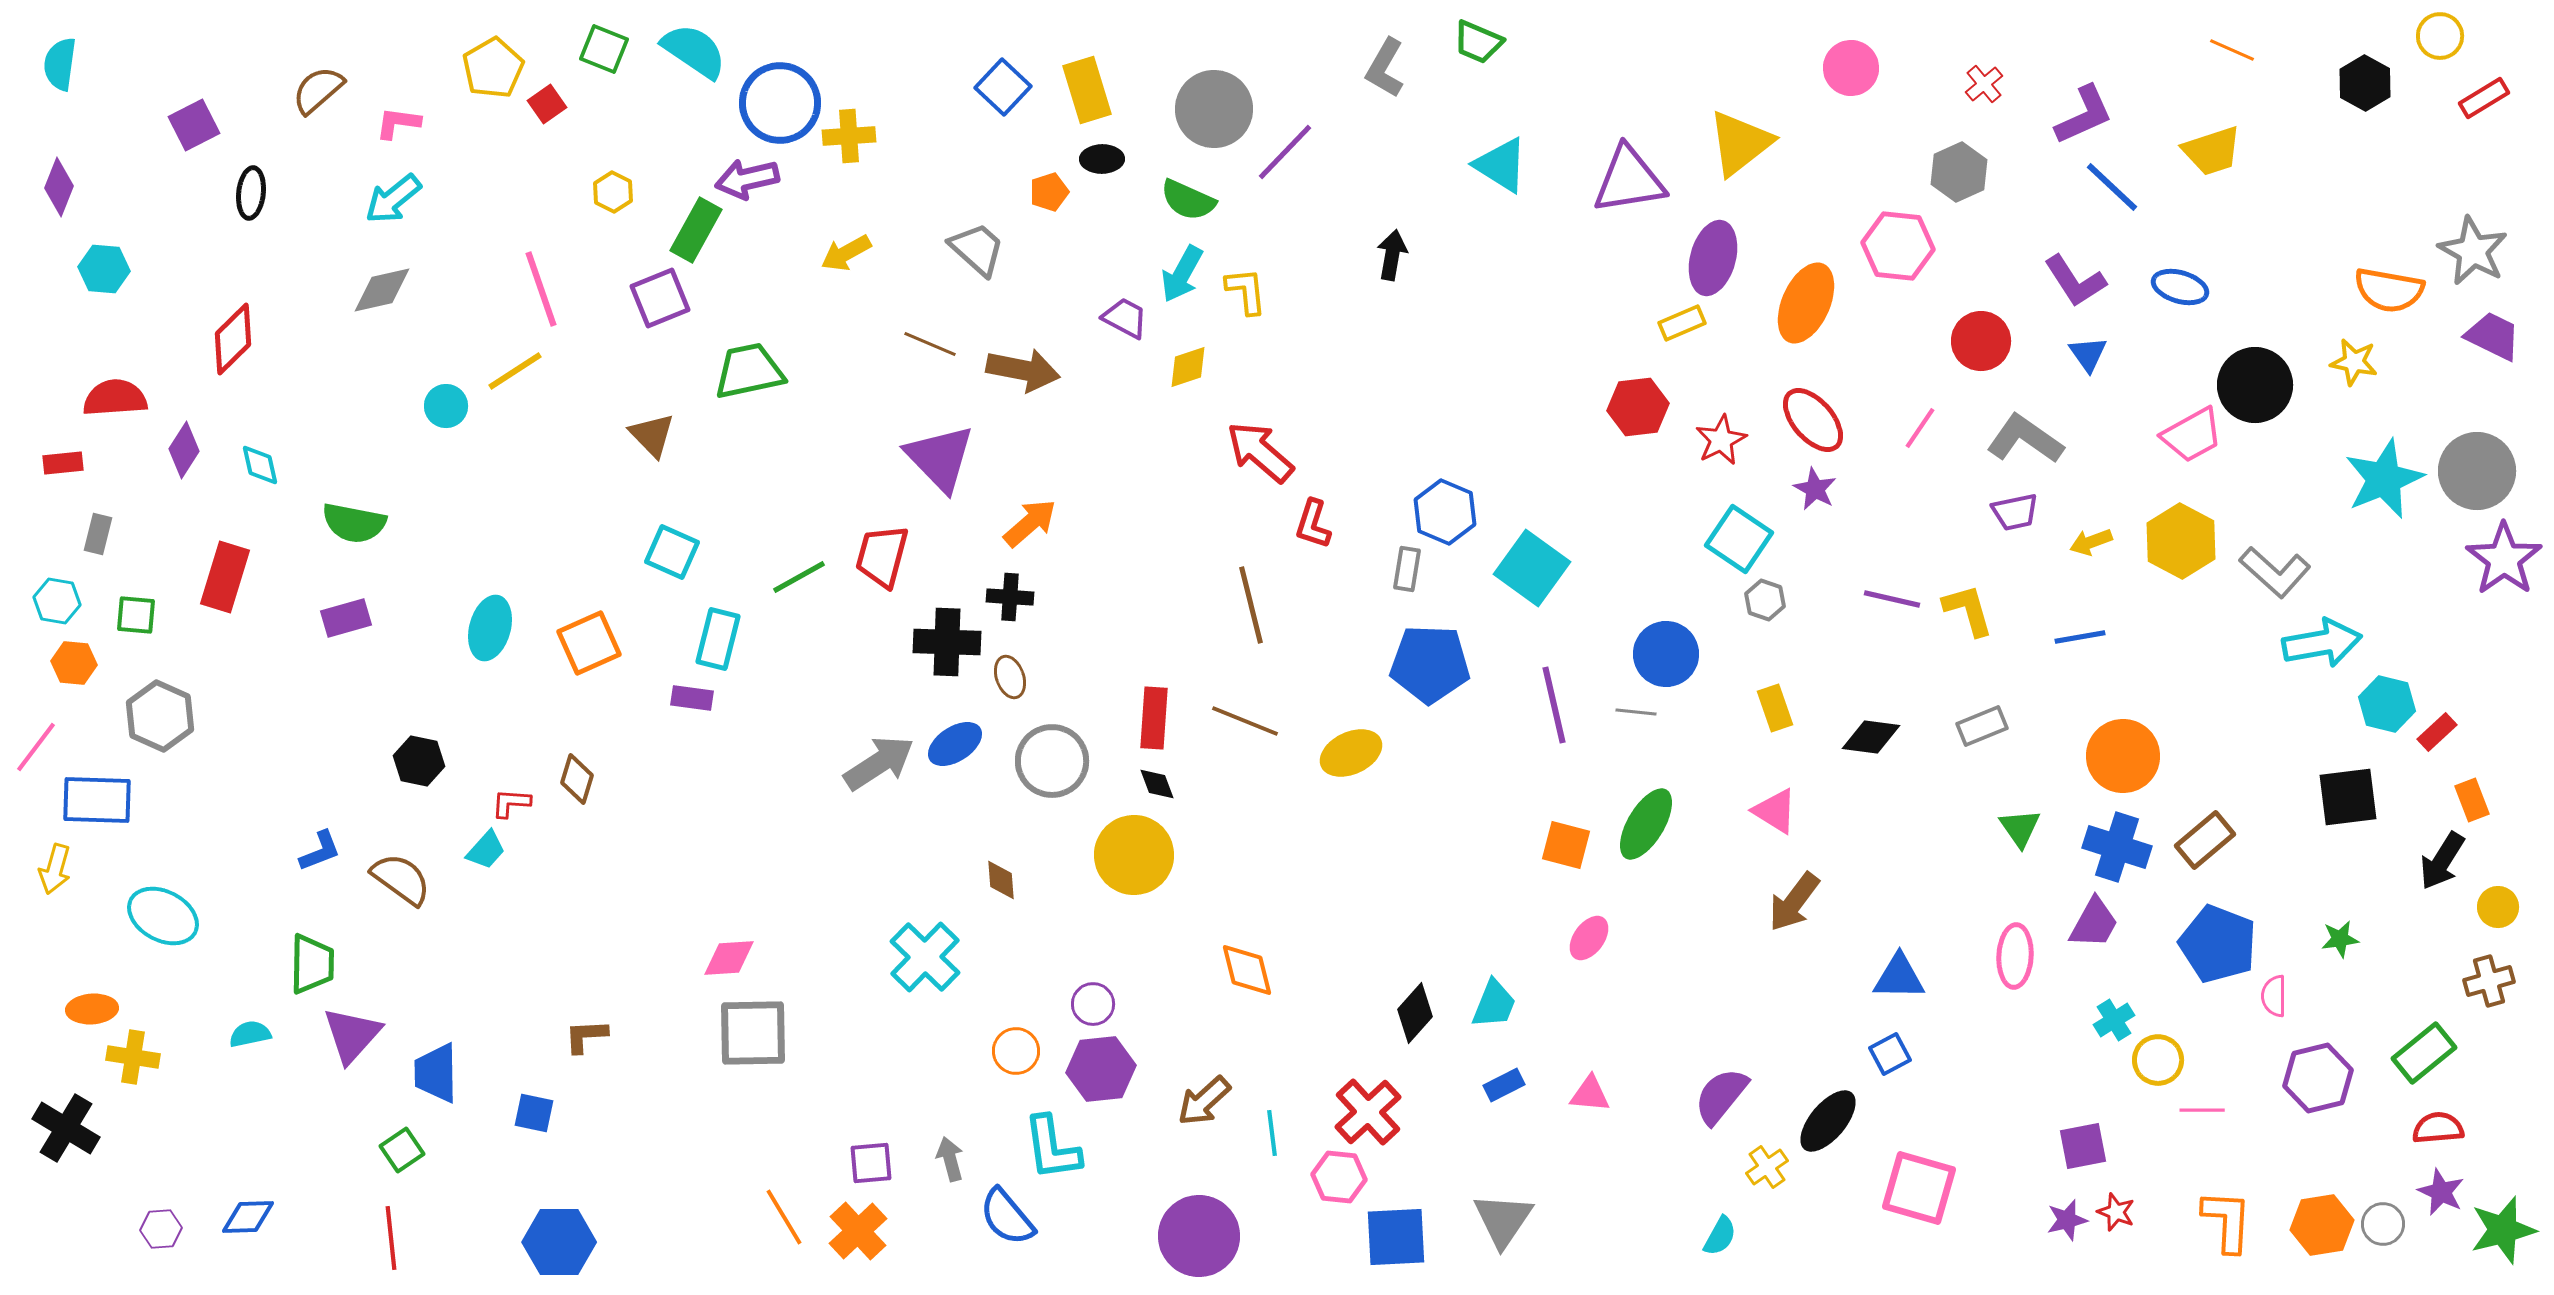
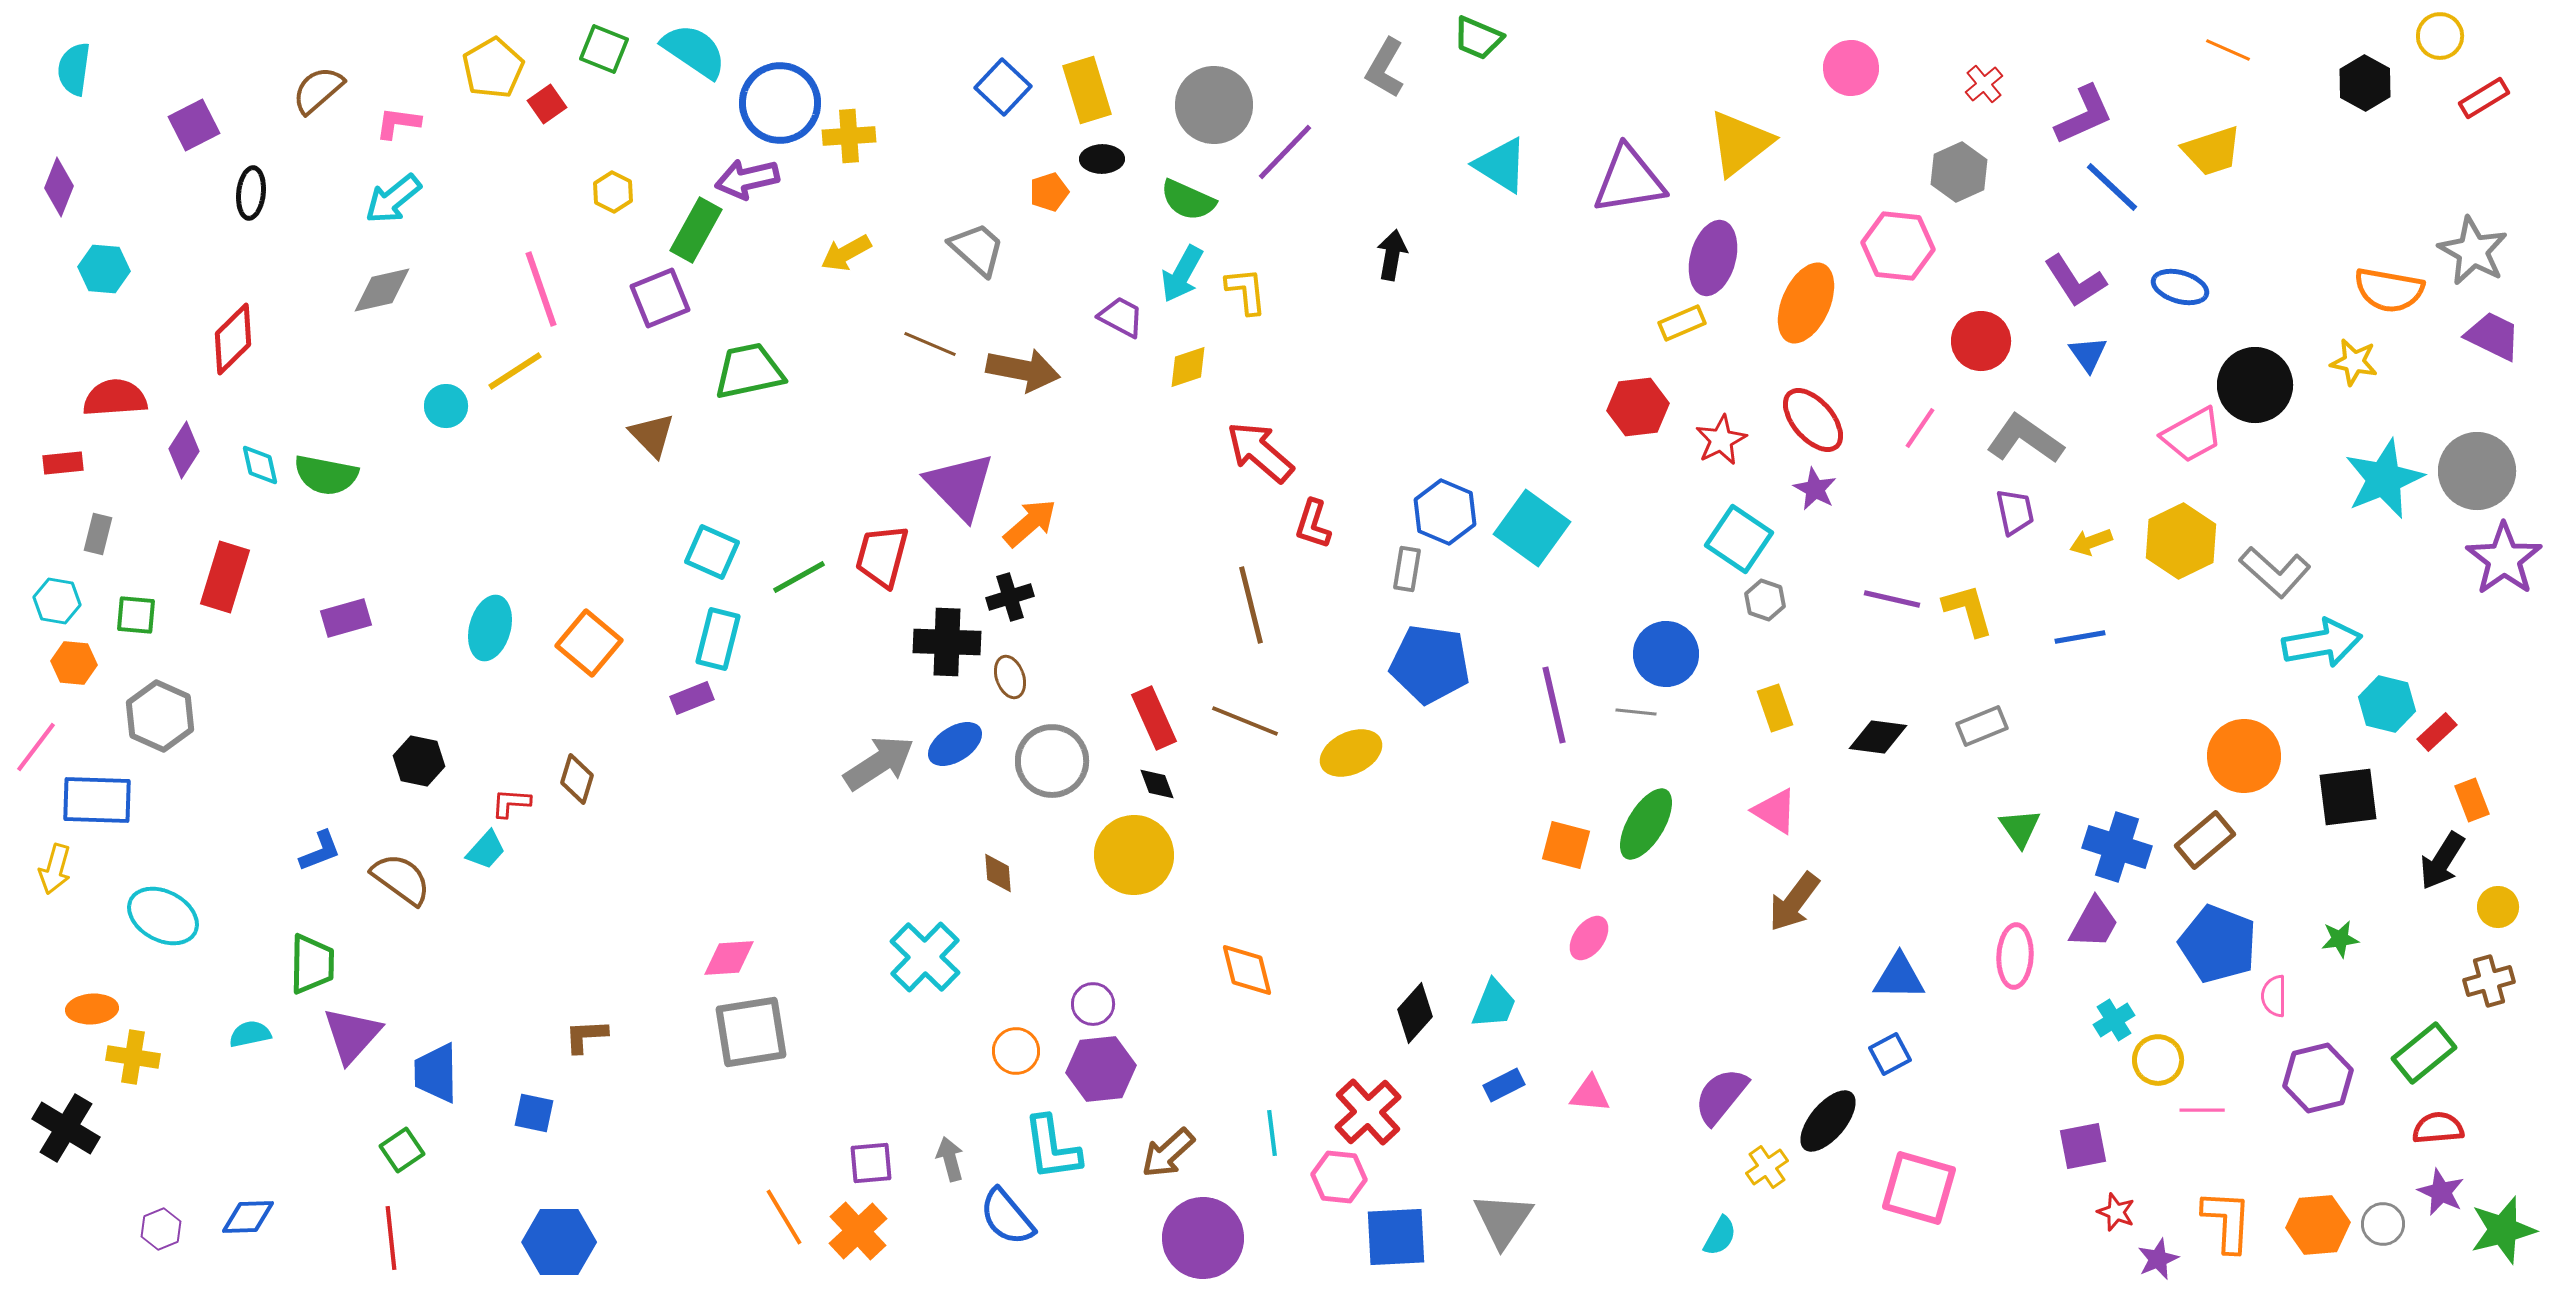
green trapezoid at (1478, 42): moved 4 px up
orange line at (2232, 50): moved 4 px left
cyan semicircle at (60, 64): moved 14 px right, 5 px down
gray circle at (1214, 109): moved 4 px up
purple trapezoid at (1125, 318): moved 4 px left, 1 px up
purple triangle at (940, 458): moved 20 px right, 28 px down
purple trapezoid at (2015, 512): rotated 90 degrees counterclockwise
green semicircle at (354, 523): moved 28 px left, 48 px up
yellow hexagon at (2181, 541): rotated 6 degrees clockwise
cyan square at (672, 552): moved 40 px right
cyan square at (1532, 568): moved 40 px up
black cross at (1010, 597): rotated 21 degrees counterclockwise
orange square at (589, 643): rotated 26 degrees counterclockwise
blue pentagon at (1430, 664): rotated 6 degrees clockwise
purple rectangle at (692, 698): rotated 30 degrees counterclockwise
red rectangle at (1154, 718): rotated 28 degrees counterclockwise
black diamond at (1871, 737): moved 7 px right
orange circle at (2123, 756): moved 121 px right
brown diamond at (1001, 880): moved 3 px left, 7 px up
gray square at (753, 1033): moved 2 px left, 1 px up; rotated 8 degrees counterclockwise
brown arrow at (1204, 1101): moved 36 px left, 52 px down
purple star at (2067, 1220): moved 91 px right, 39 px down; rotated 9 degrees counterclockwise
orange hexagon at (2322, 1225): moved 4 px left; rotated 4 degrees clockwise
purple hexagon at (161, 1229): rotated 18 degrees counterclockwise
purple circle at (1199, 1236): moved 4 px right, 2 px down
